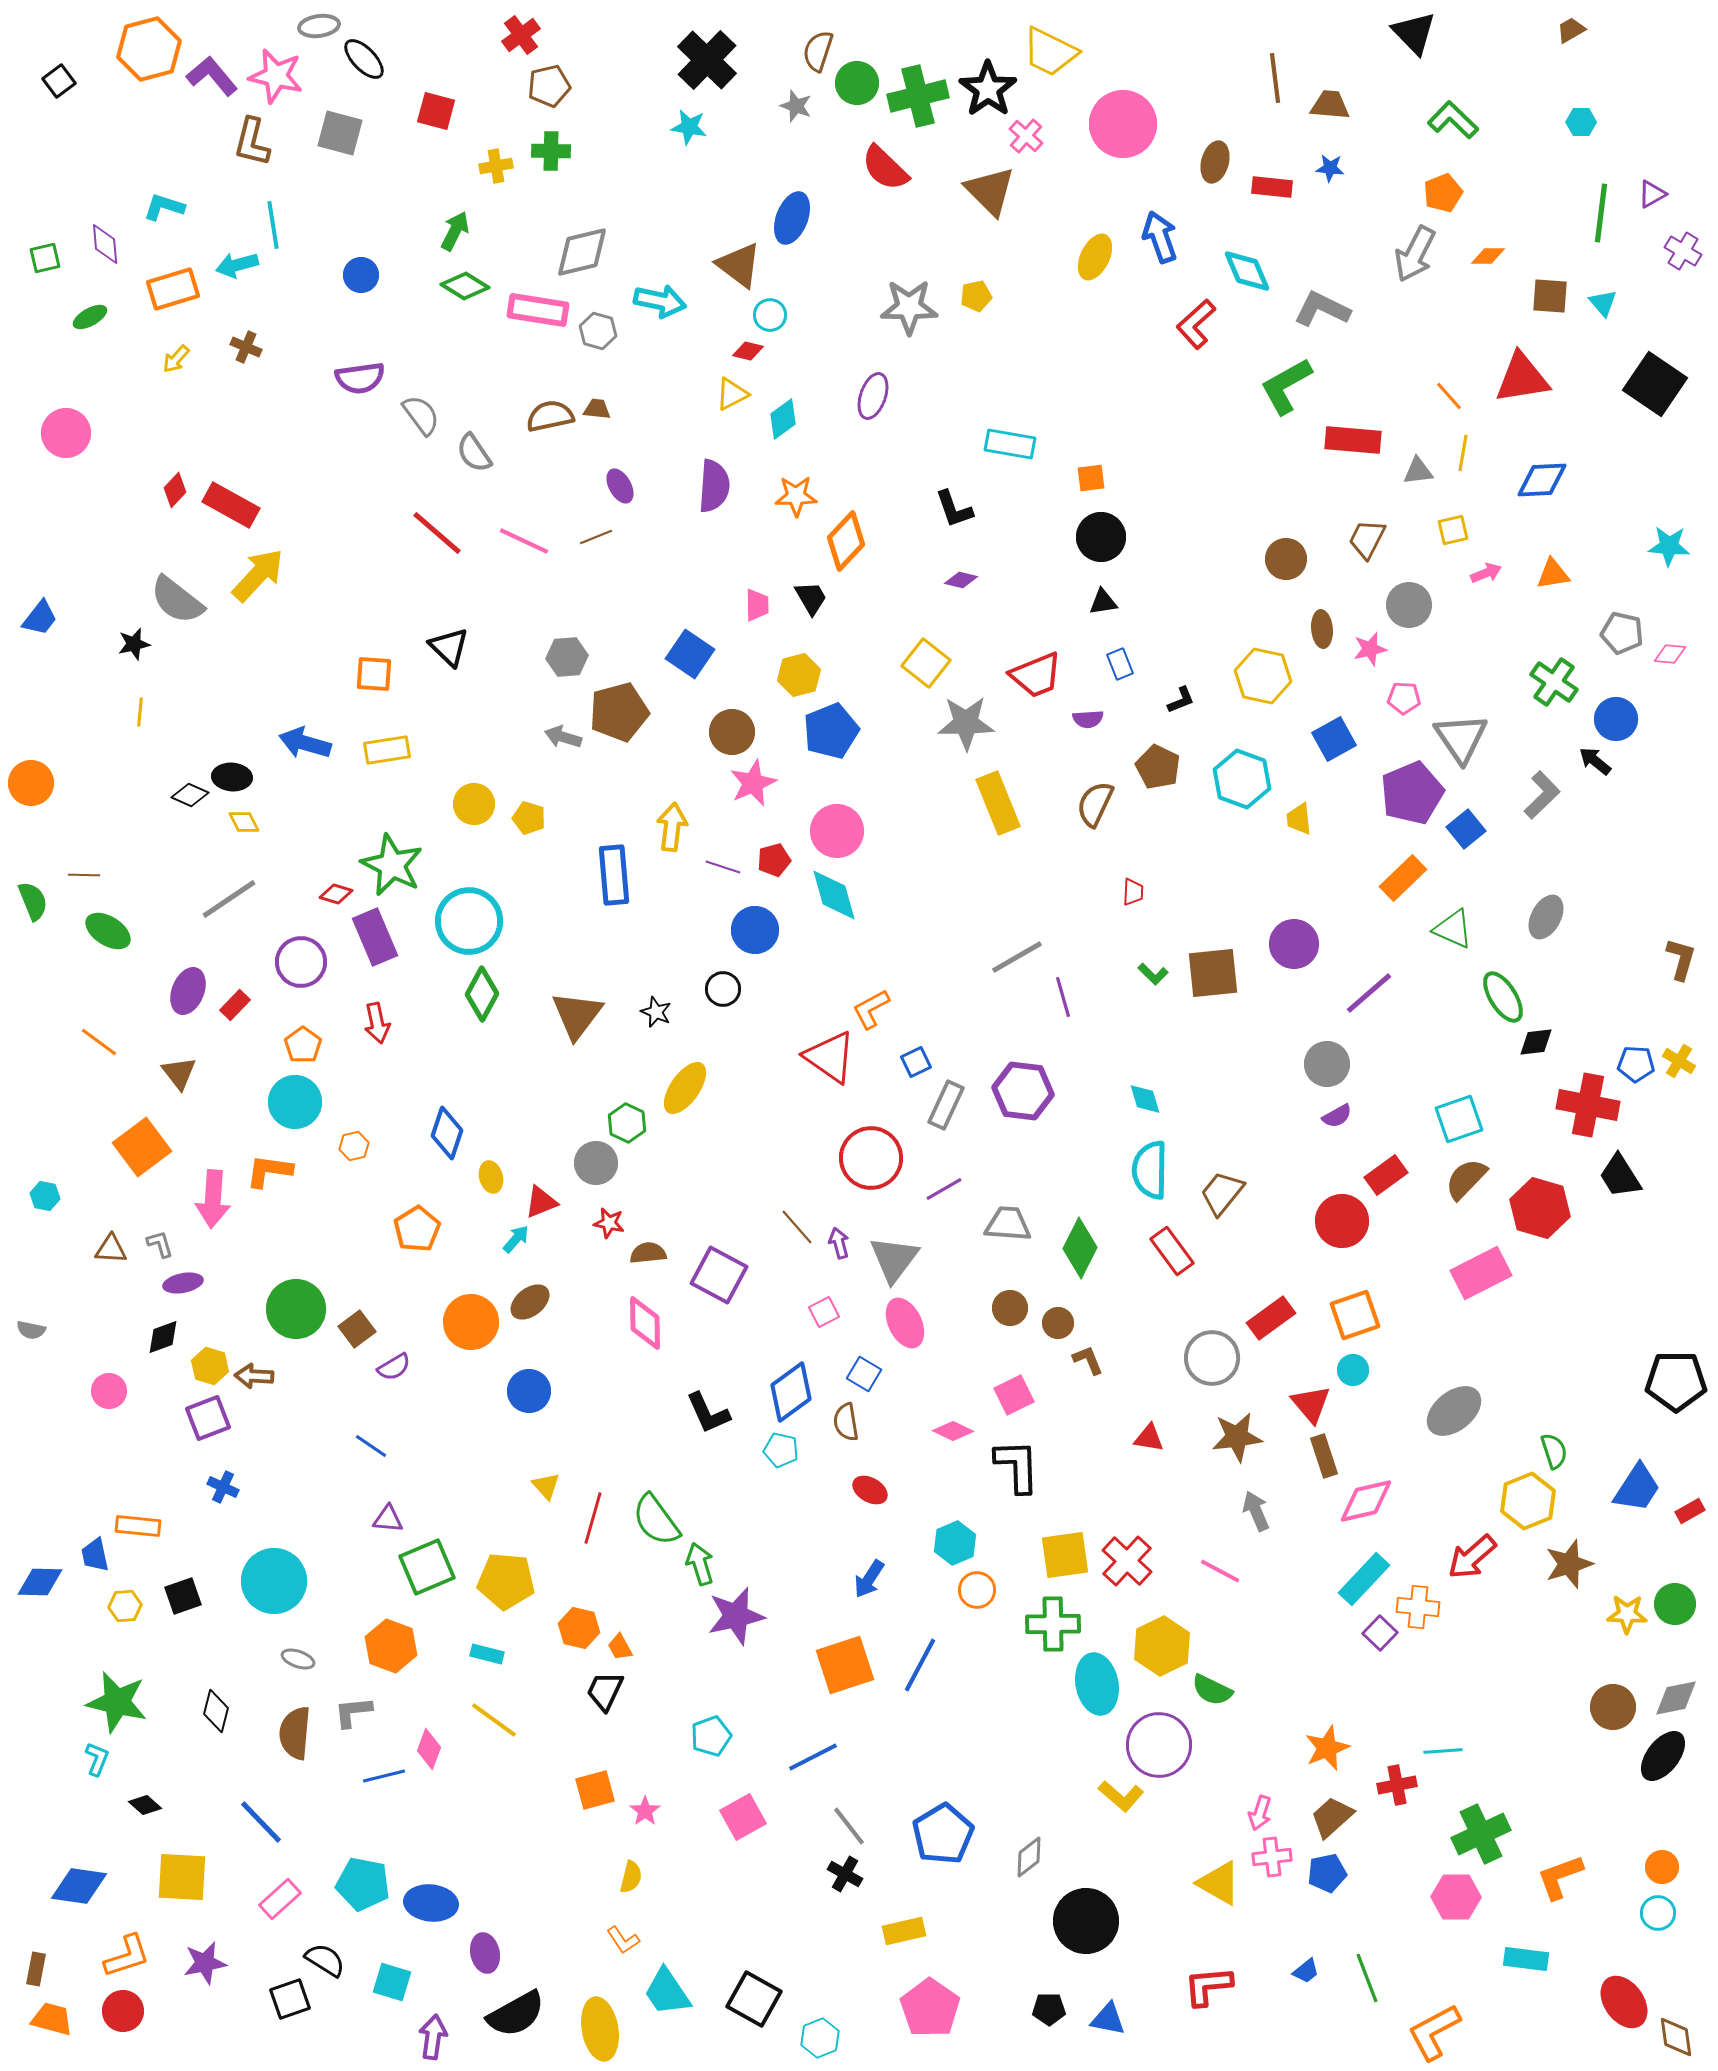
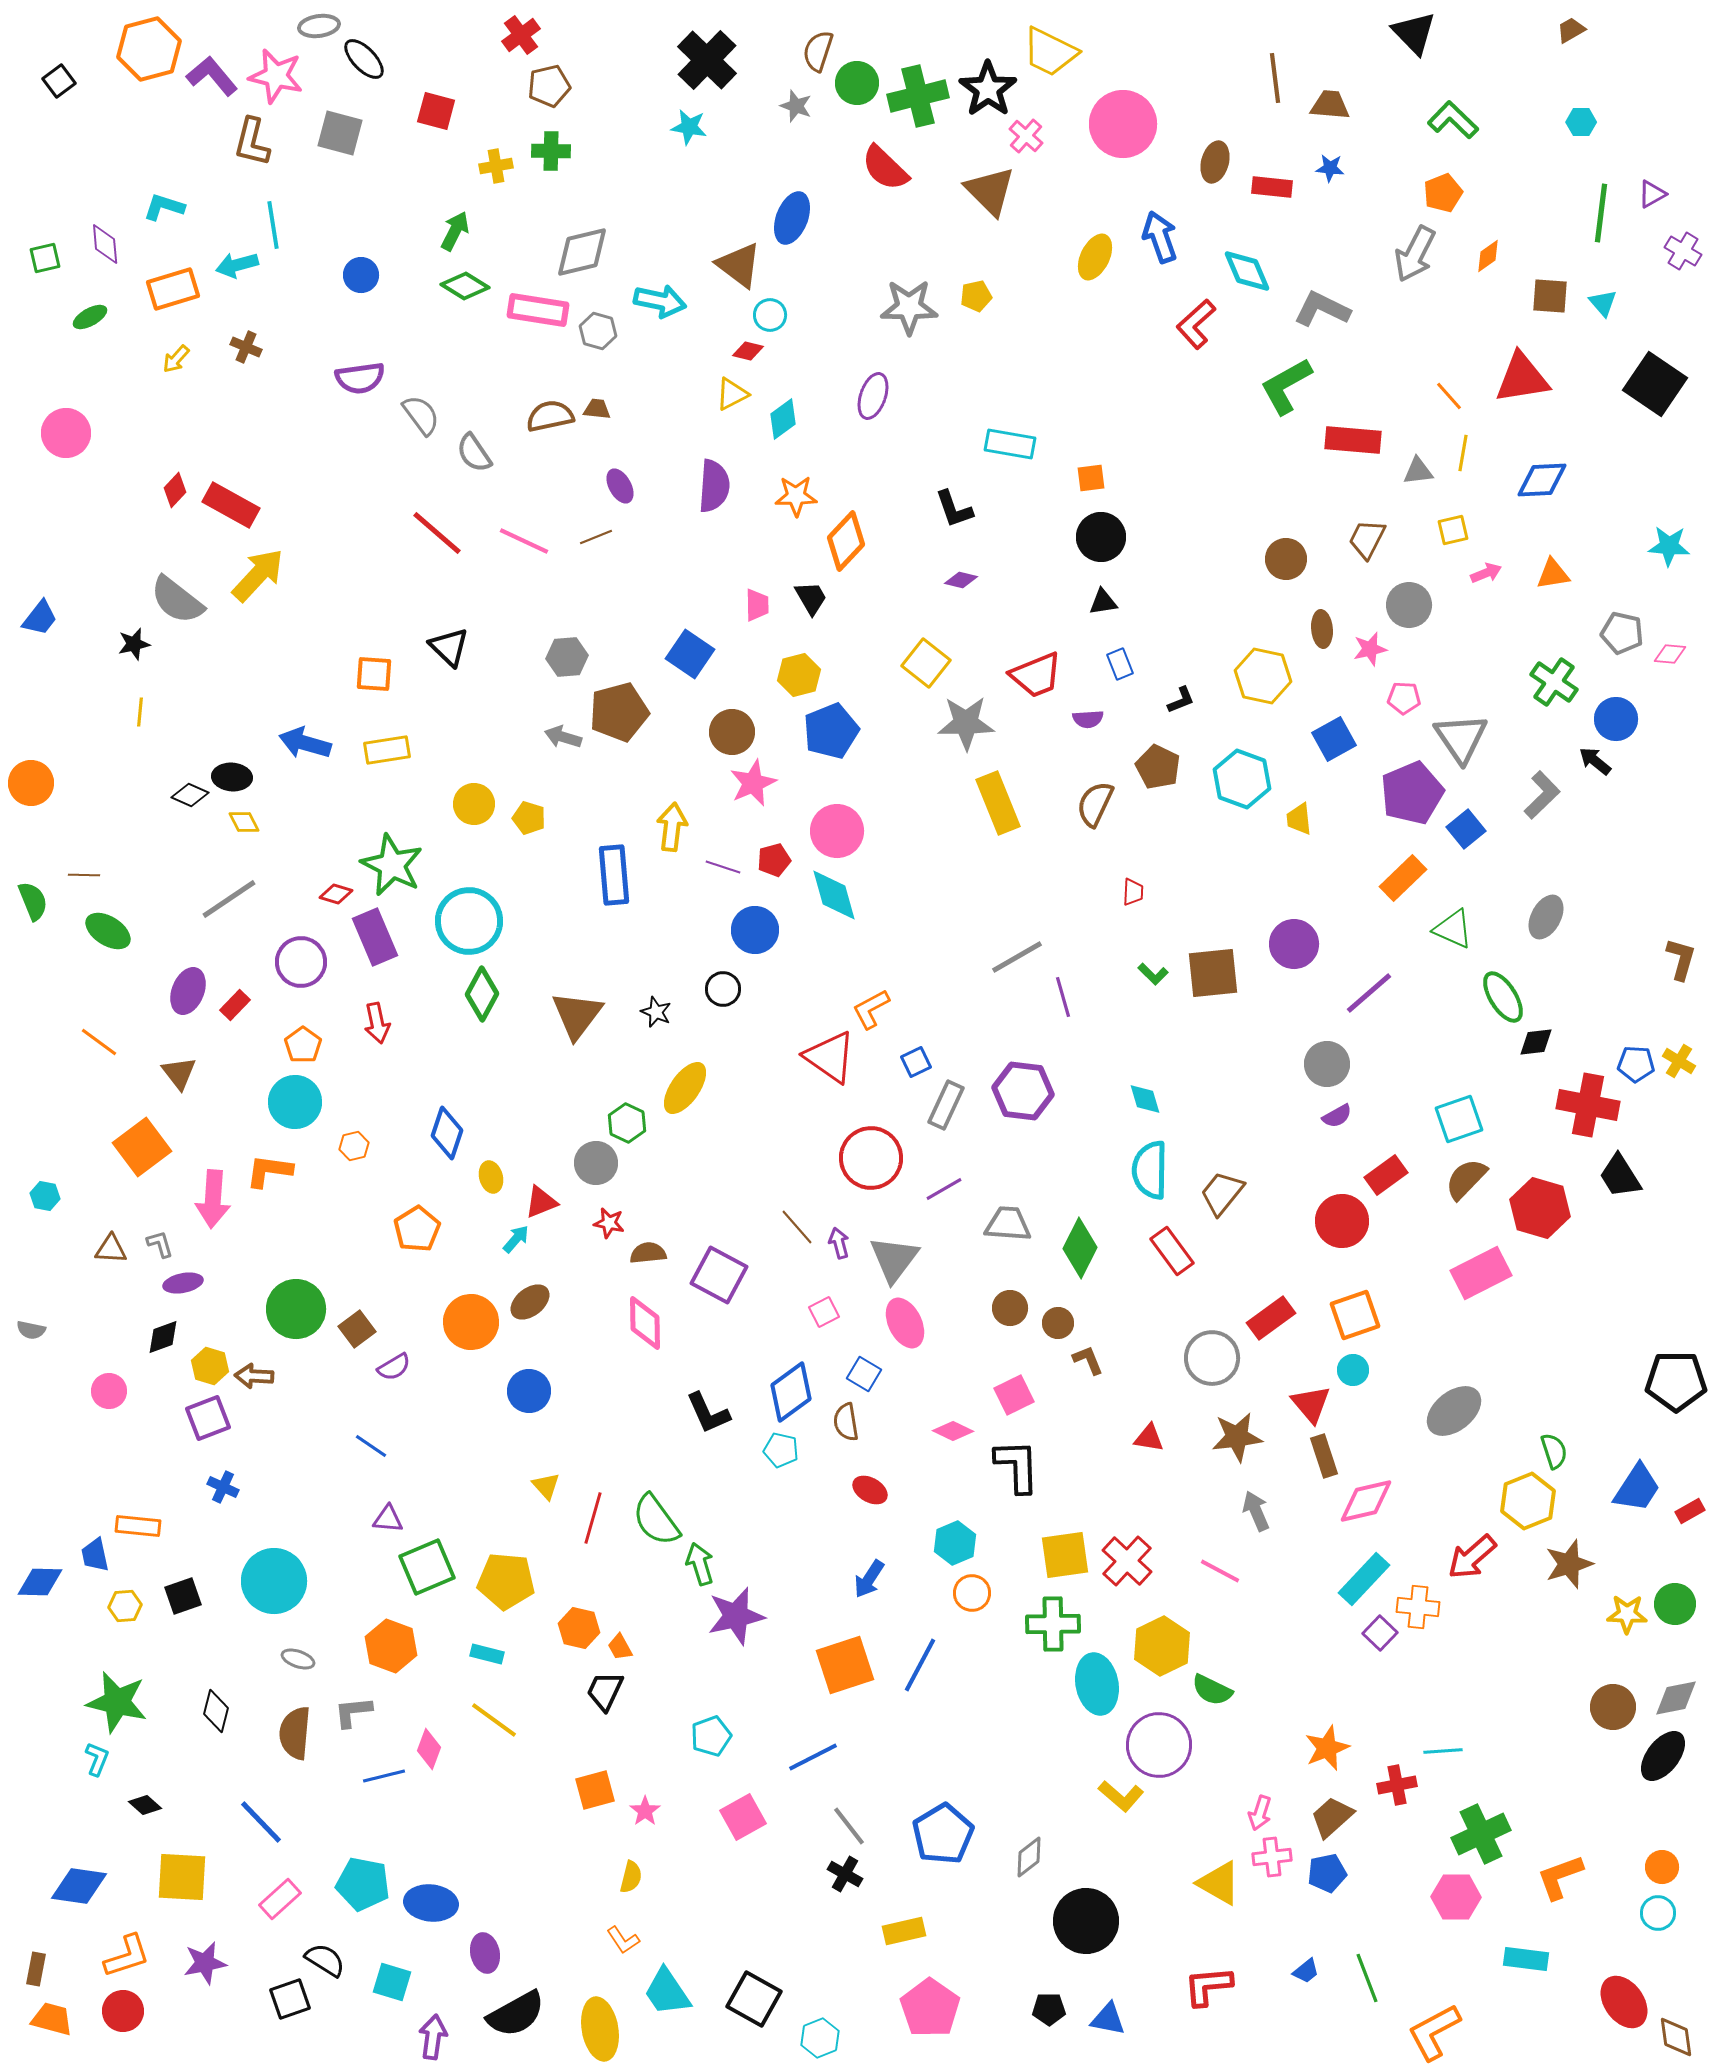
orange diamond at (1488, 256): rotated 36 degrees counterclockwise
orange circle at (977, 1590): moved 5 px left, 3 px down
